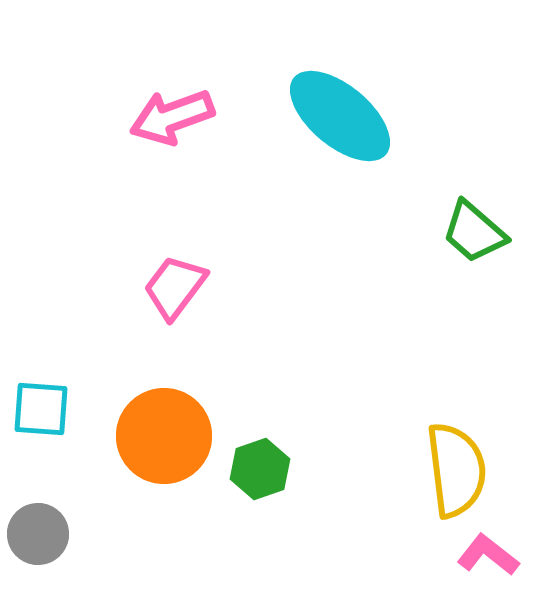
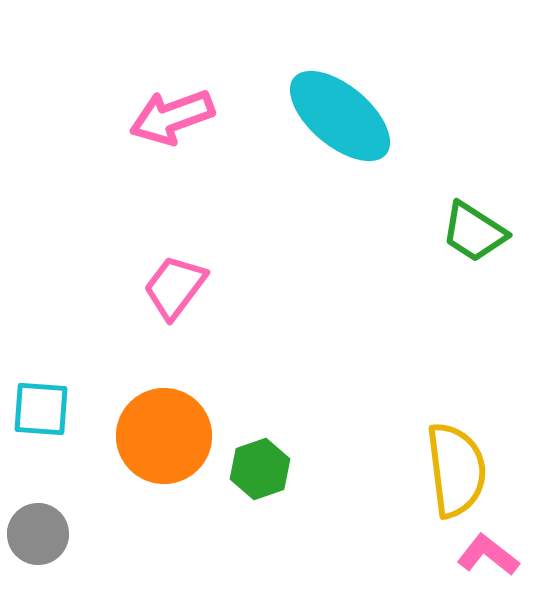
green trapezoid: rotated 8 degrees counterclockwise
